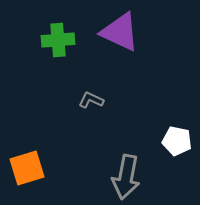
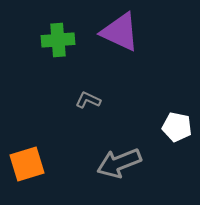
gray L-shape: moved 3 px left
white pentagon: moved 14 px up
orange square: moved 4 px up
gray arrow: moved 7 px left, 14 px up; rotated 57 degrees clockwise
